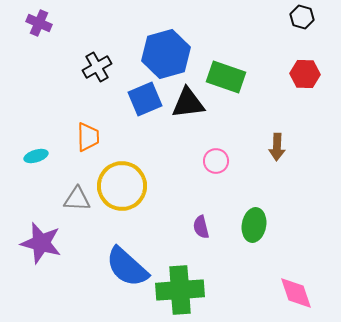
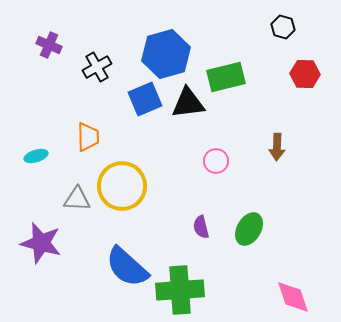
black hexagon: moved 19 px left, 10 px down
purple cross: moved 10 px right, 22 px down
green rectangle: rotated 33 degrees counterclockwise
green ellipse: moved 5 px left, 4 px down; rotated 20 degrees clockwise
pink diamond: moved 3 px left, 4 px down
